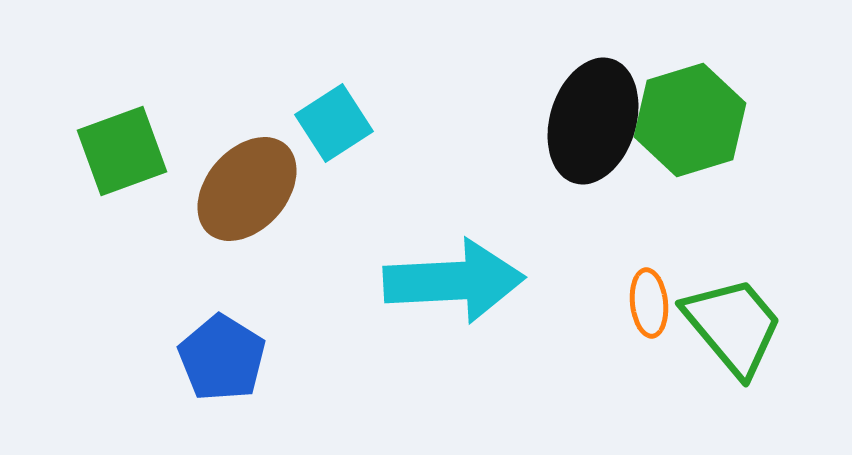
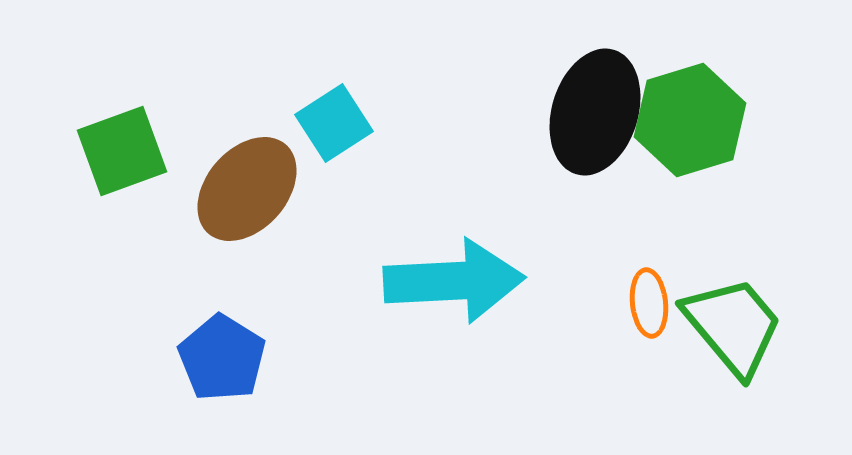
black ellipse: moved 2 px right, 9 px up
